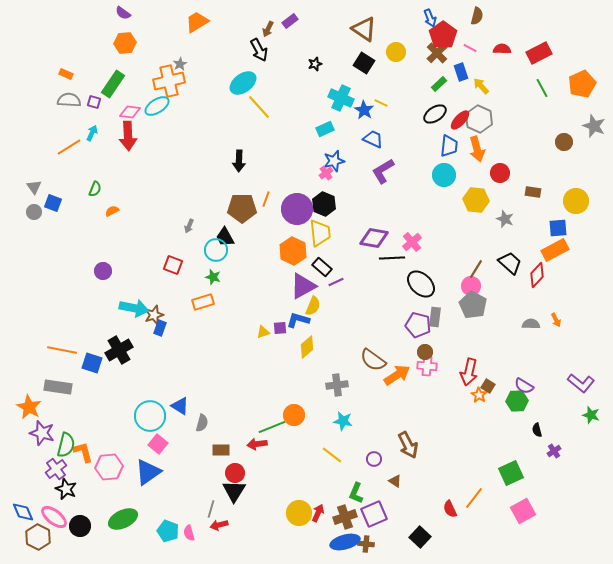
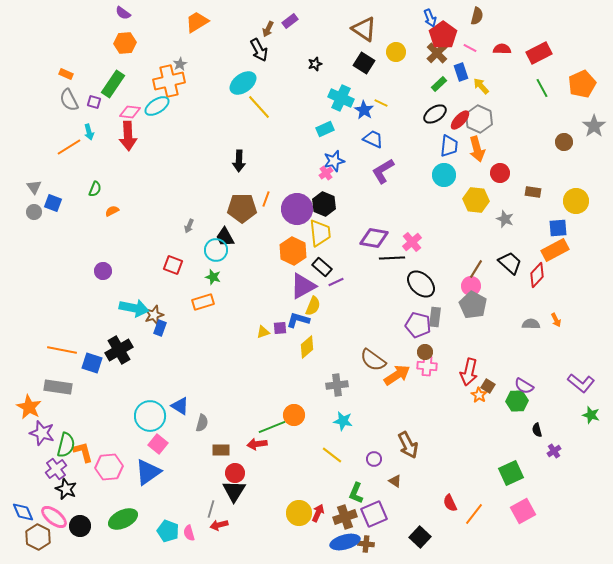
gray semicircle at (69, 100): rotated 120 degrees counterclockwise
gray star at (594, 126): rotated 15 degrees clockwise
cyan arrow at (92, 133): moved 3 px left, 1 px up; rotated 140 degrees clockwise
orange line at (474, 498): moved 16 px down
red semicircle at (450, 509): moved 6 px up
